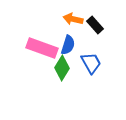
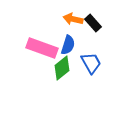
black rectangle: moved 2 px left, 2 px up
green diamond: rotated 20 degrees clockwise
